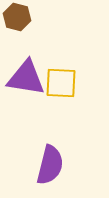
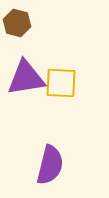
brown hexagon: moved 6 px down
purple triangle: rotated 18 degrees counterclockwise
